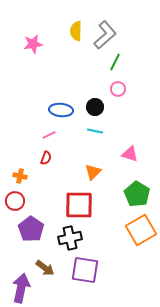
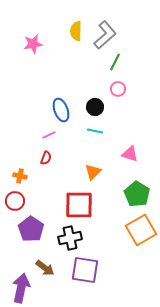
blue ellipse: rotated 65 degrees clockwise
